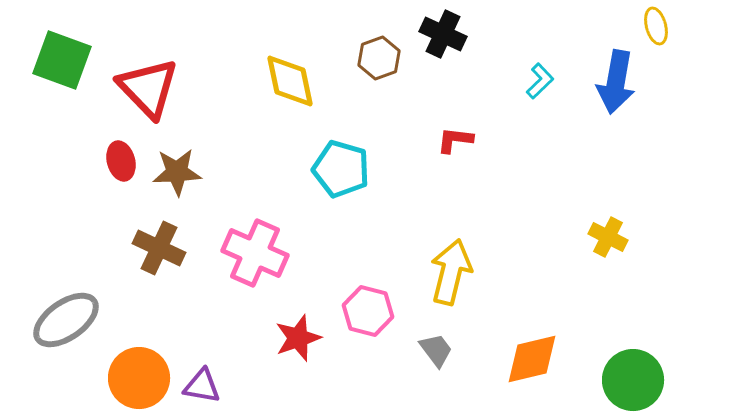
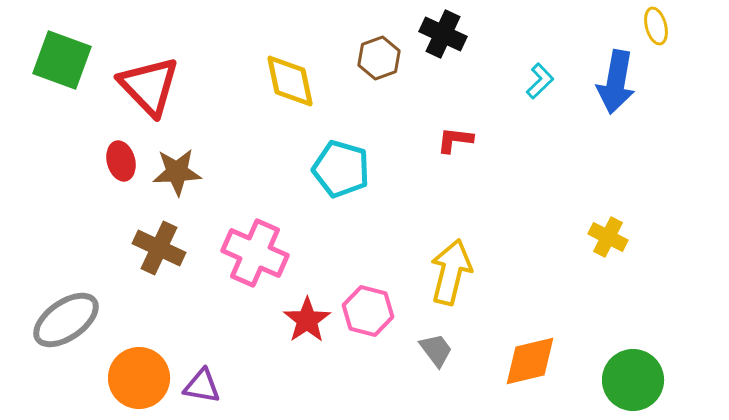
red triangle: moved 1 px right, 2 px up
red star: moved 9 px right, 18 px up; rotated 15 degrees counterclockwise
orange diamond: moved 2 px left, 2 px down
